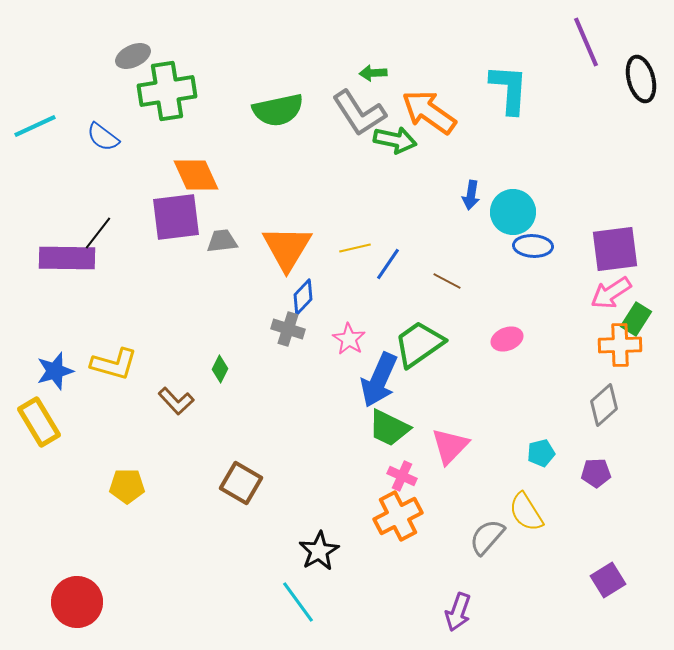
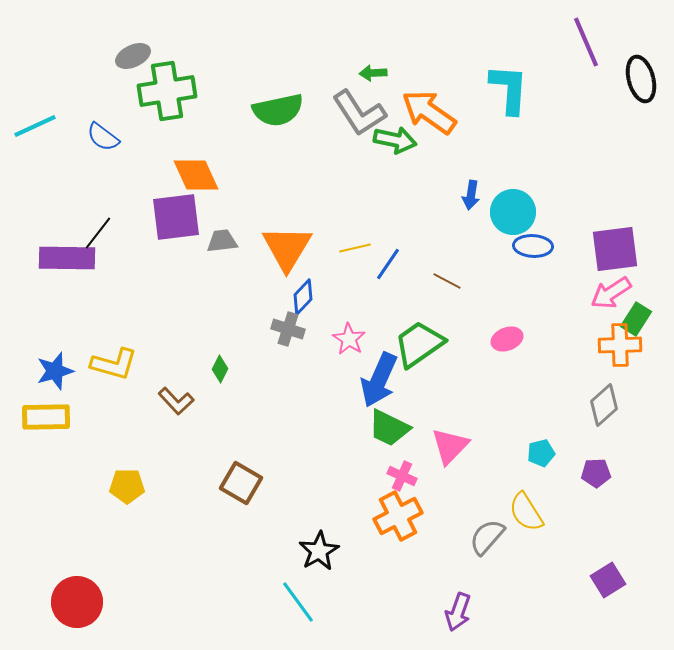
yellow rectangle at (39, 422): moved 7 px right, 5 px up; rotated 60 degrees counterclockwise
